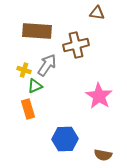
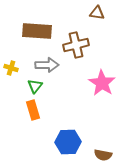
gray arrow: rotated 55 degrees clockwise
yellow cross: moved 13 px left, 2 px up
green triangle: rotated 28 degrees counterclockwise
pink star: moved 3 px right, 13 px up
orange rectangle: moved 5 px right, 1 px down
blue hexagon: moved 3 px right, 3 px down
